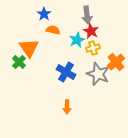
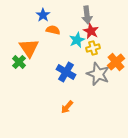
blue star: moved 1 px left, 1 px down
orange arrow: rotated 40 degrees clockwise
